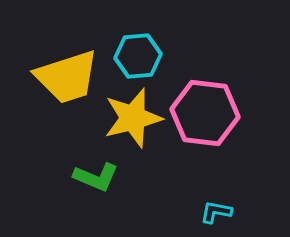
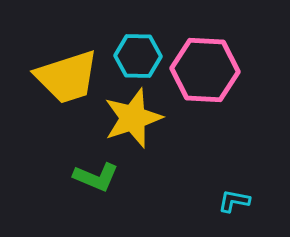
cyan hexagon: rotated 6 degrees clockwise
pink hexagon: moved 43 px up; rotated 4 degrees counterclockwise
yellow star: rotated 4 degrees counterclockwise
cyan L-shape: moved 18 px right, 11 px up
